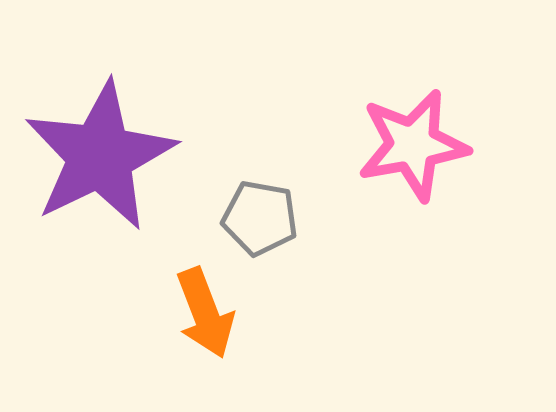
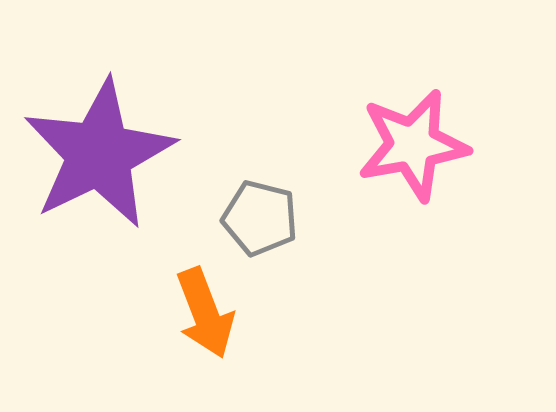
purple star: moved 1 px left, 2 px up
gray pentagon: rotated 4 degrees clockwise
